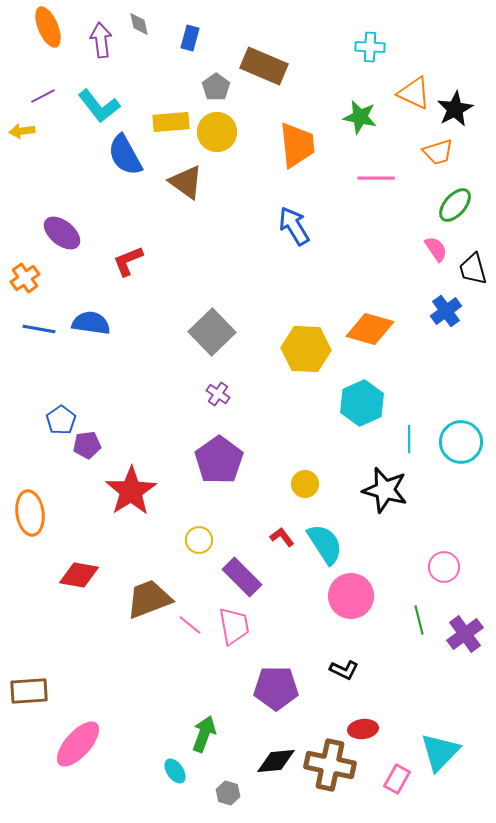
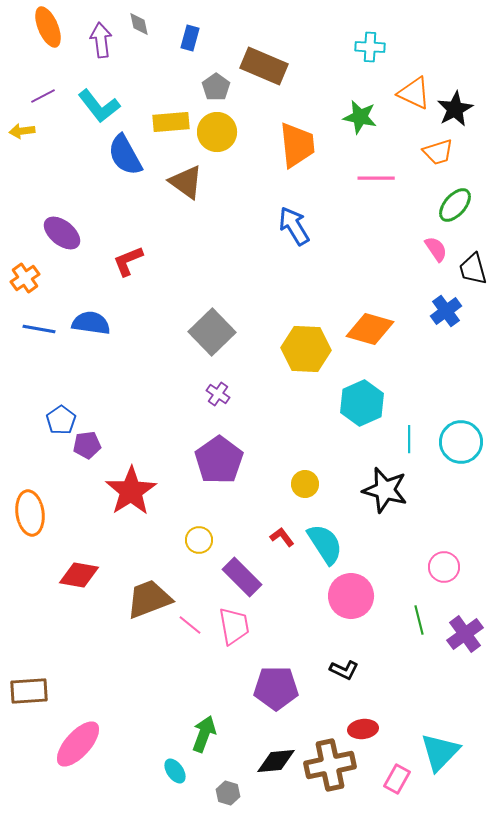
brown cross at (330, 765): rotated 24 degrees counterclockwise
